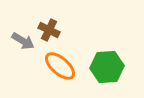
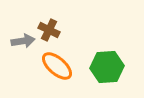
gray arrow: rotated 40 degrees counterclockwise
orange ellipse: moved 3 px left
